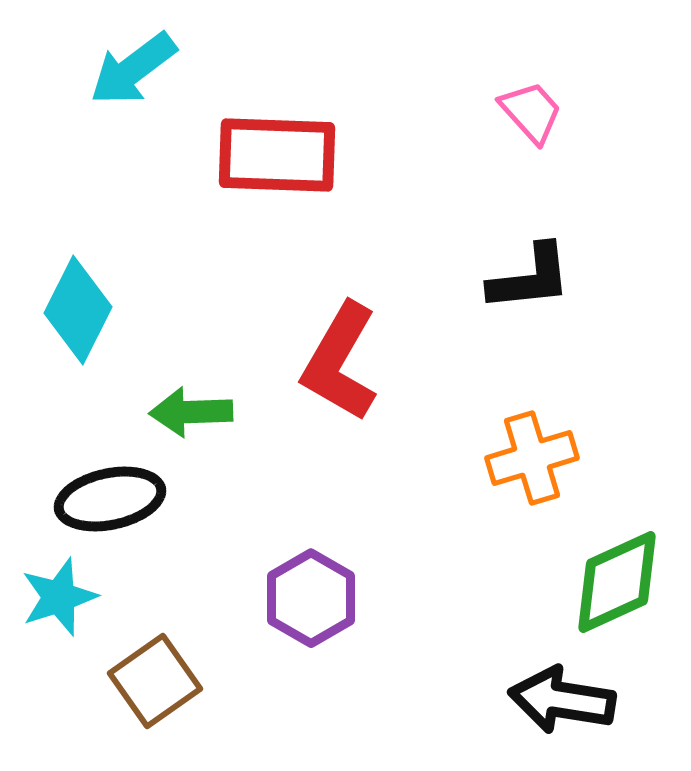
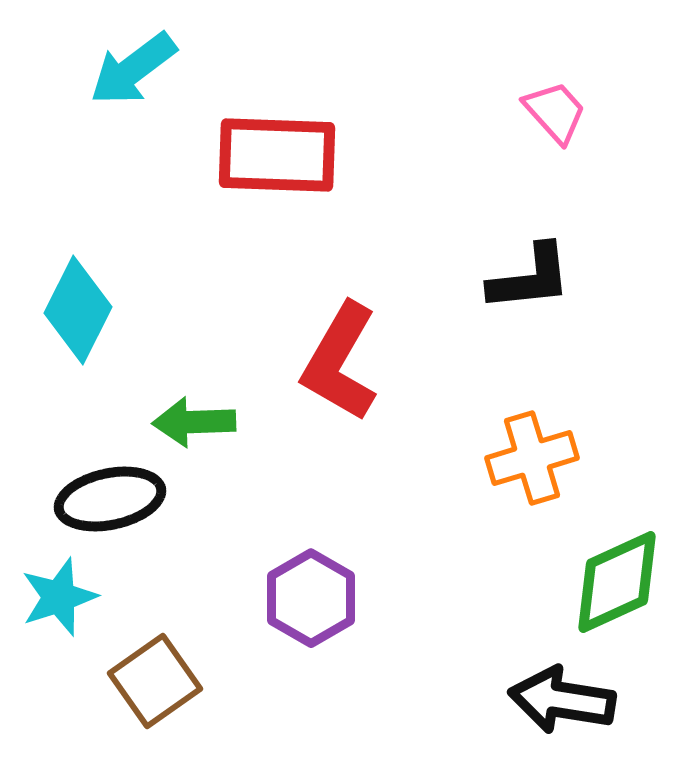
pink trapezoid: moved 24 px right
green arrow: moved 3 px right, 10 px down
